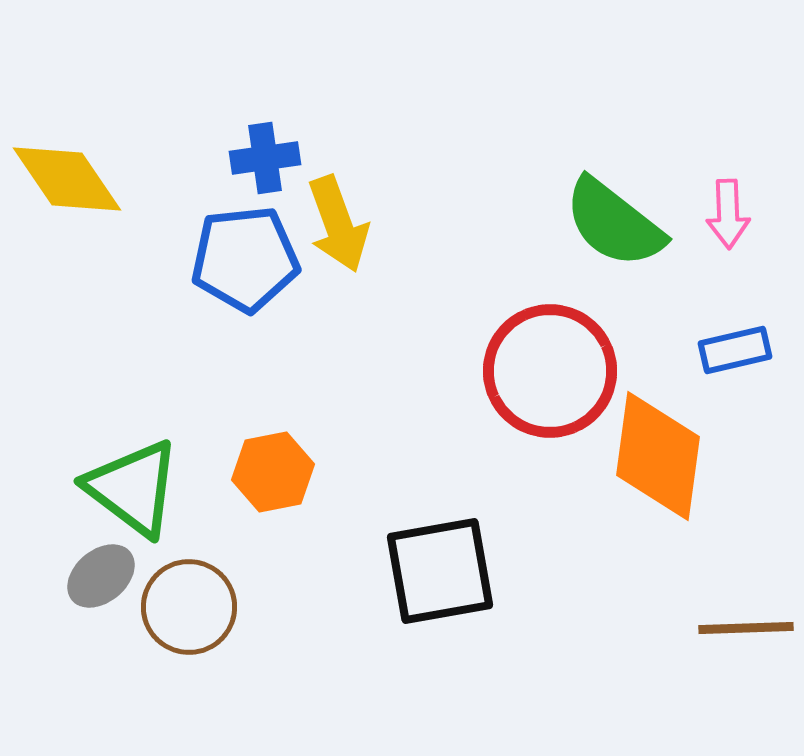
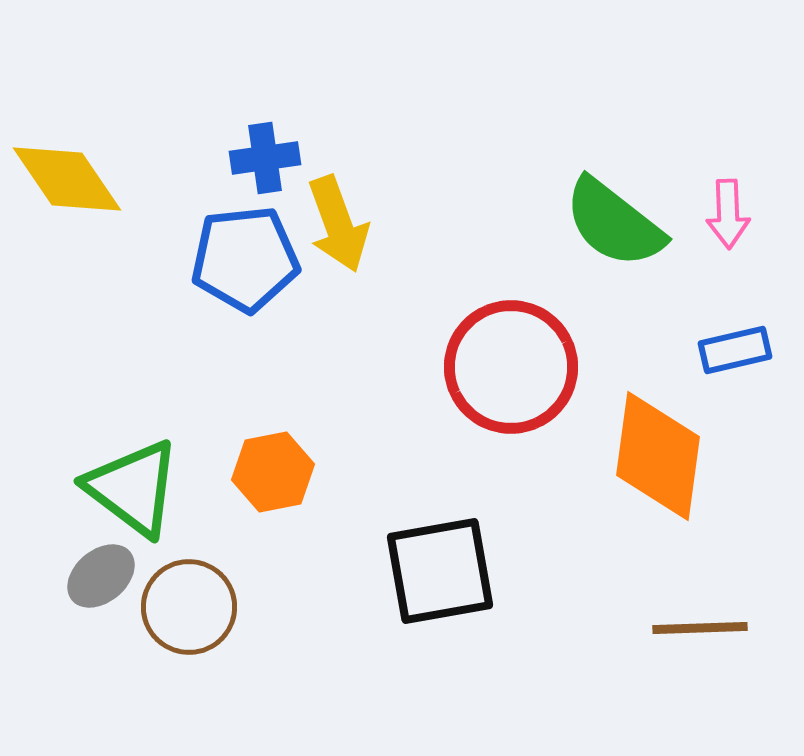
red circle: moved 39 px left, 4 px up
brown line: moved 46 px left
